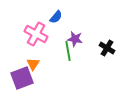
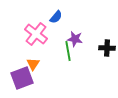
pink cross: rotated 10 degrees clockwise
black cross: rotated 28 degrees counterclockwise
